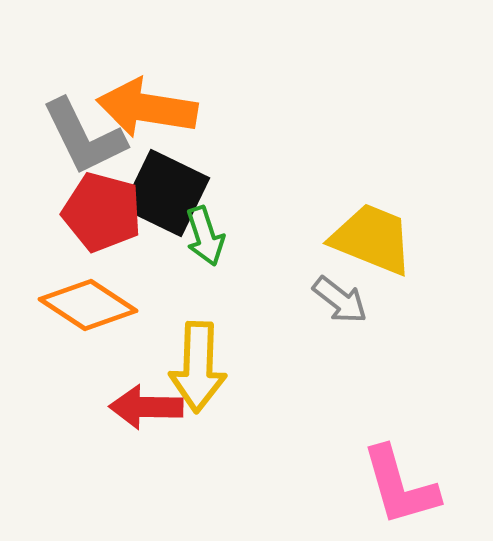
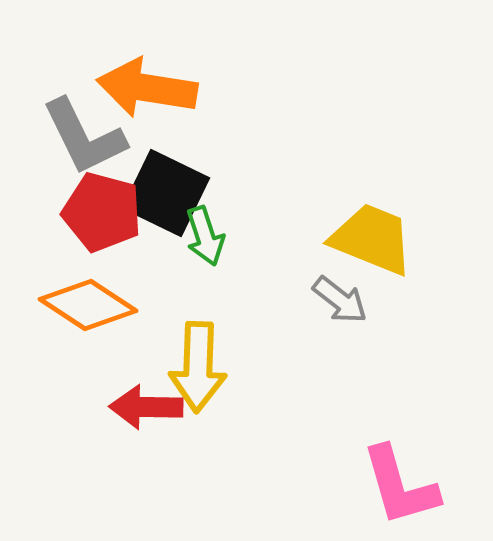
orange arrow: moved 20 px up
